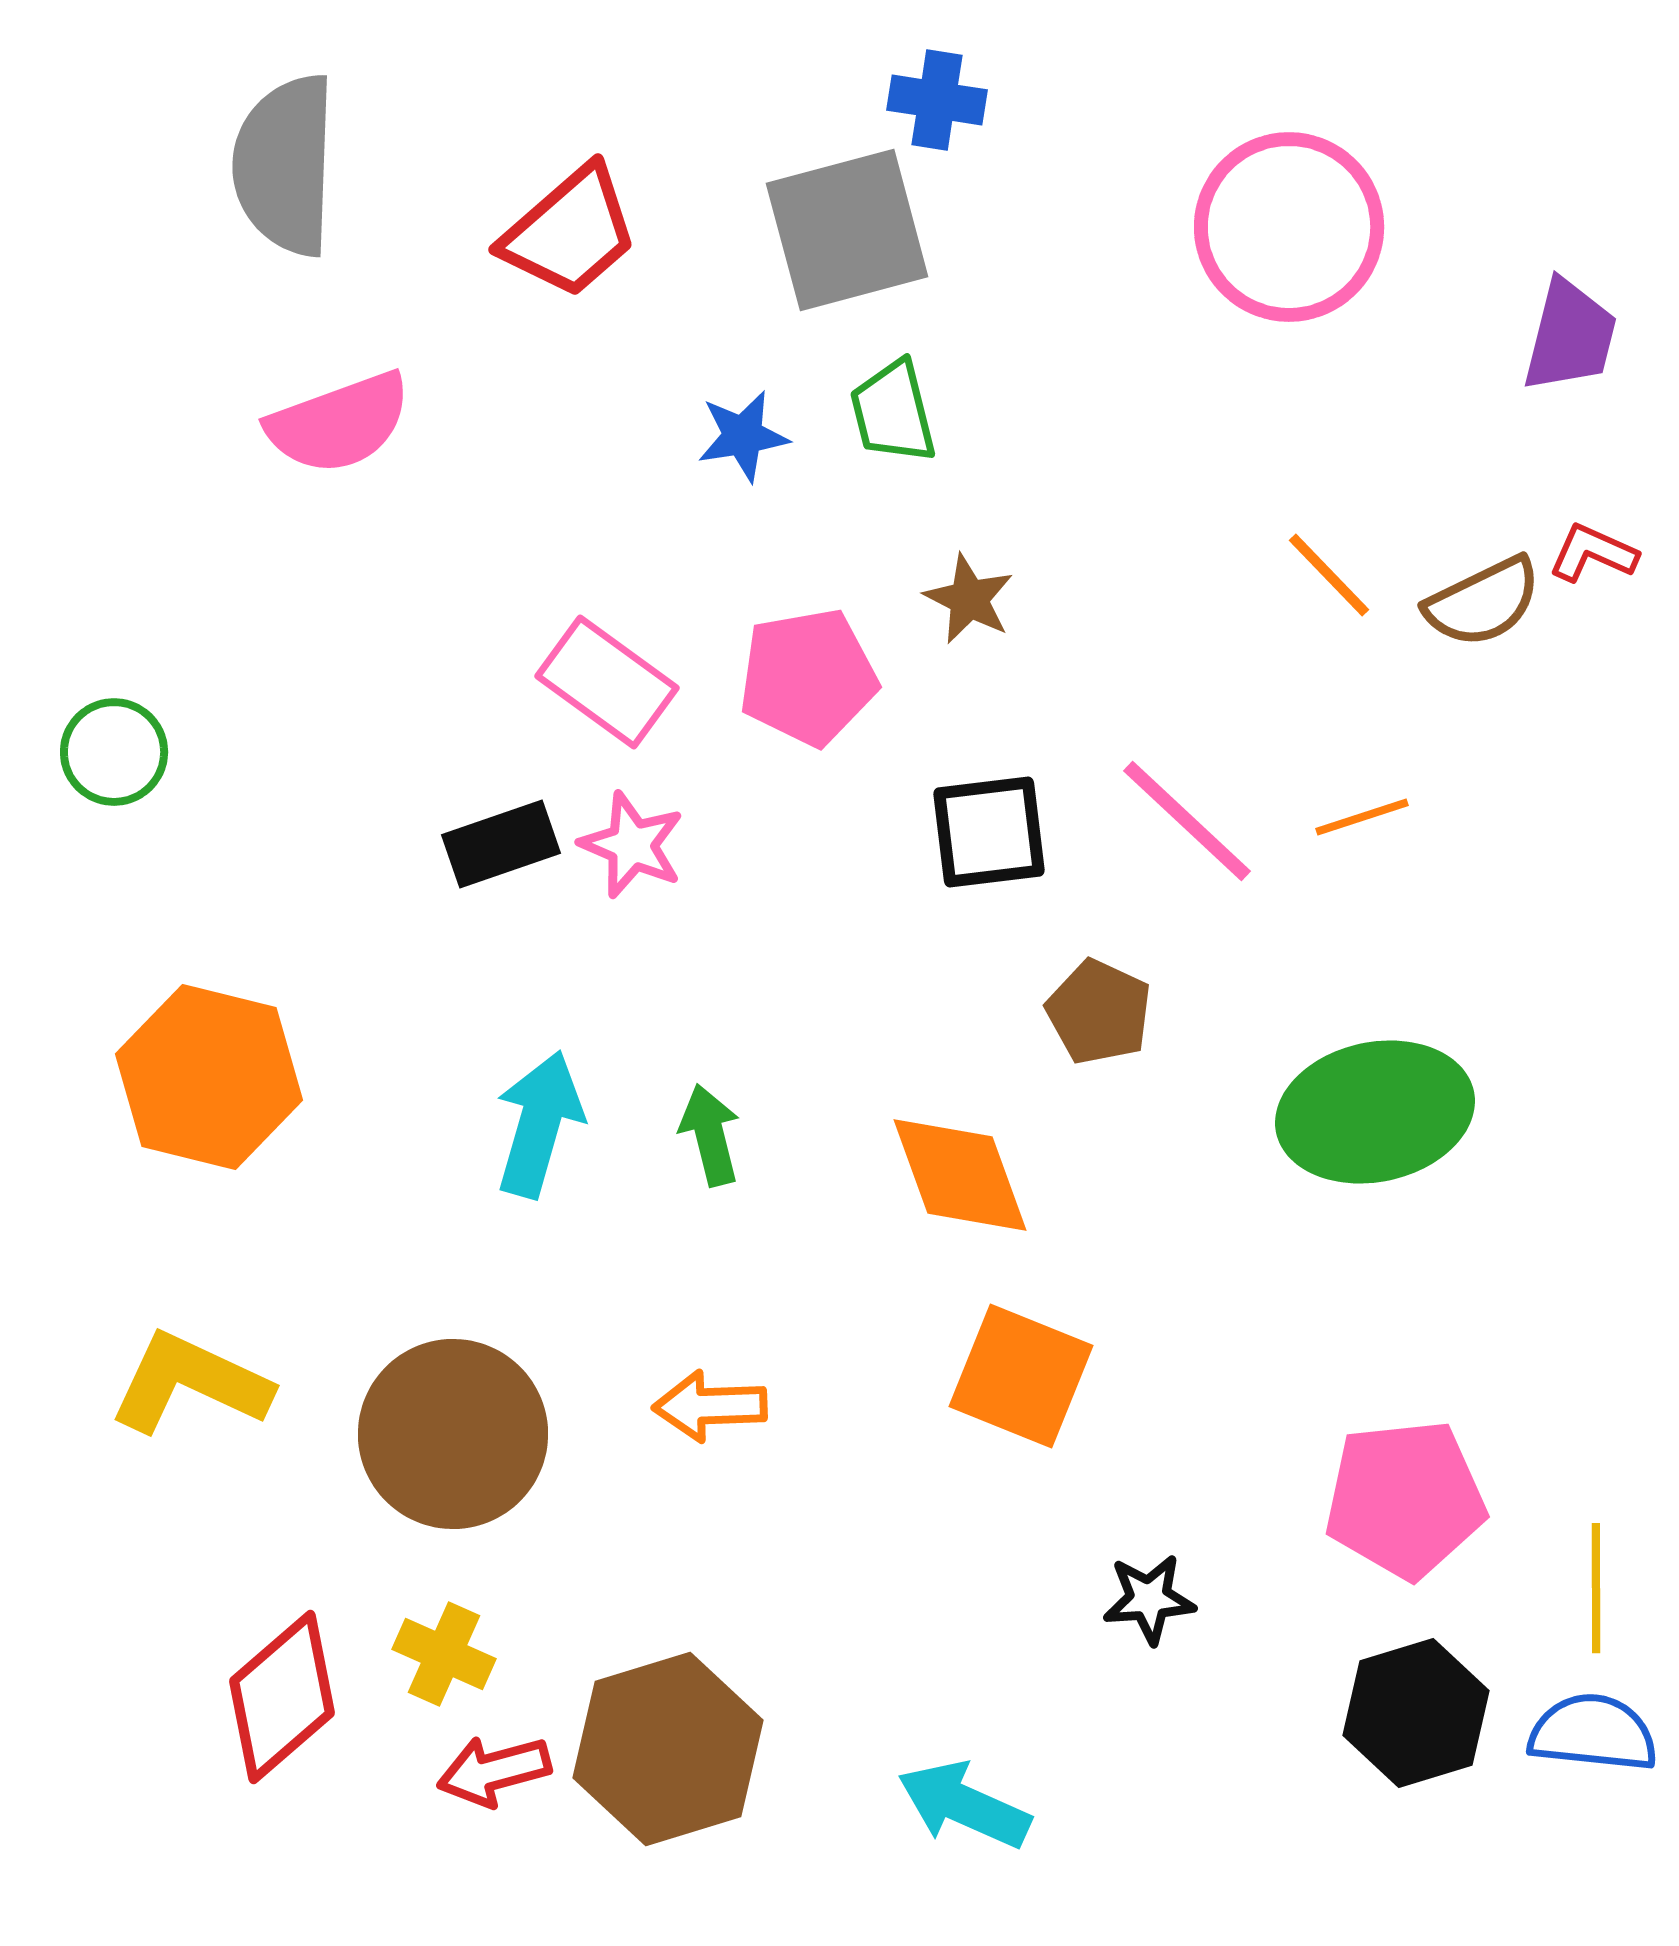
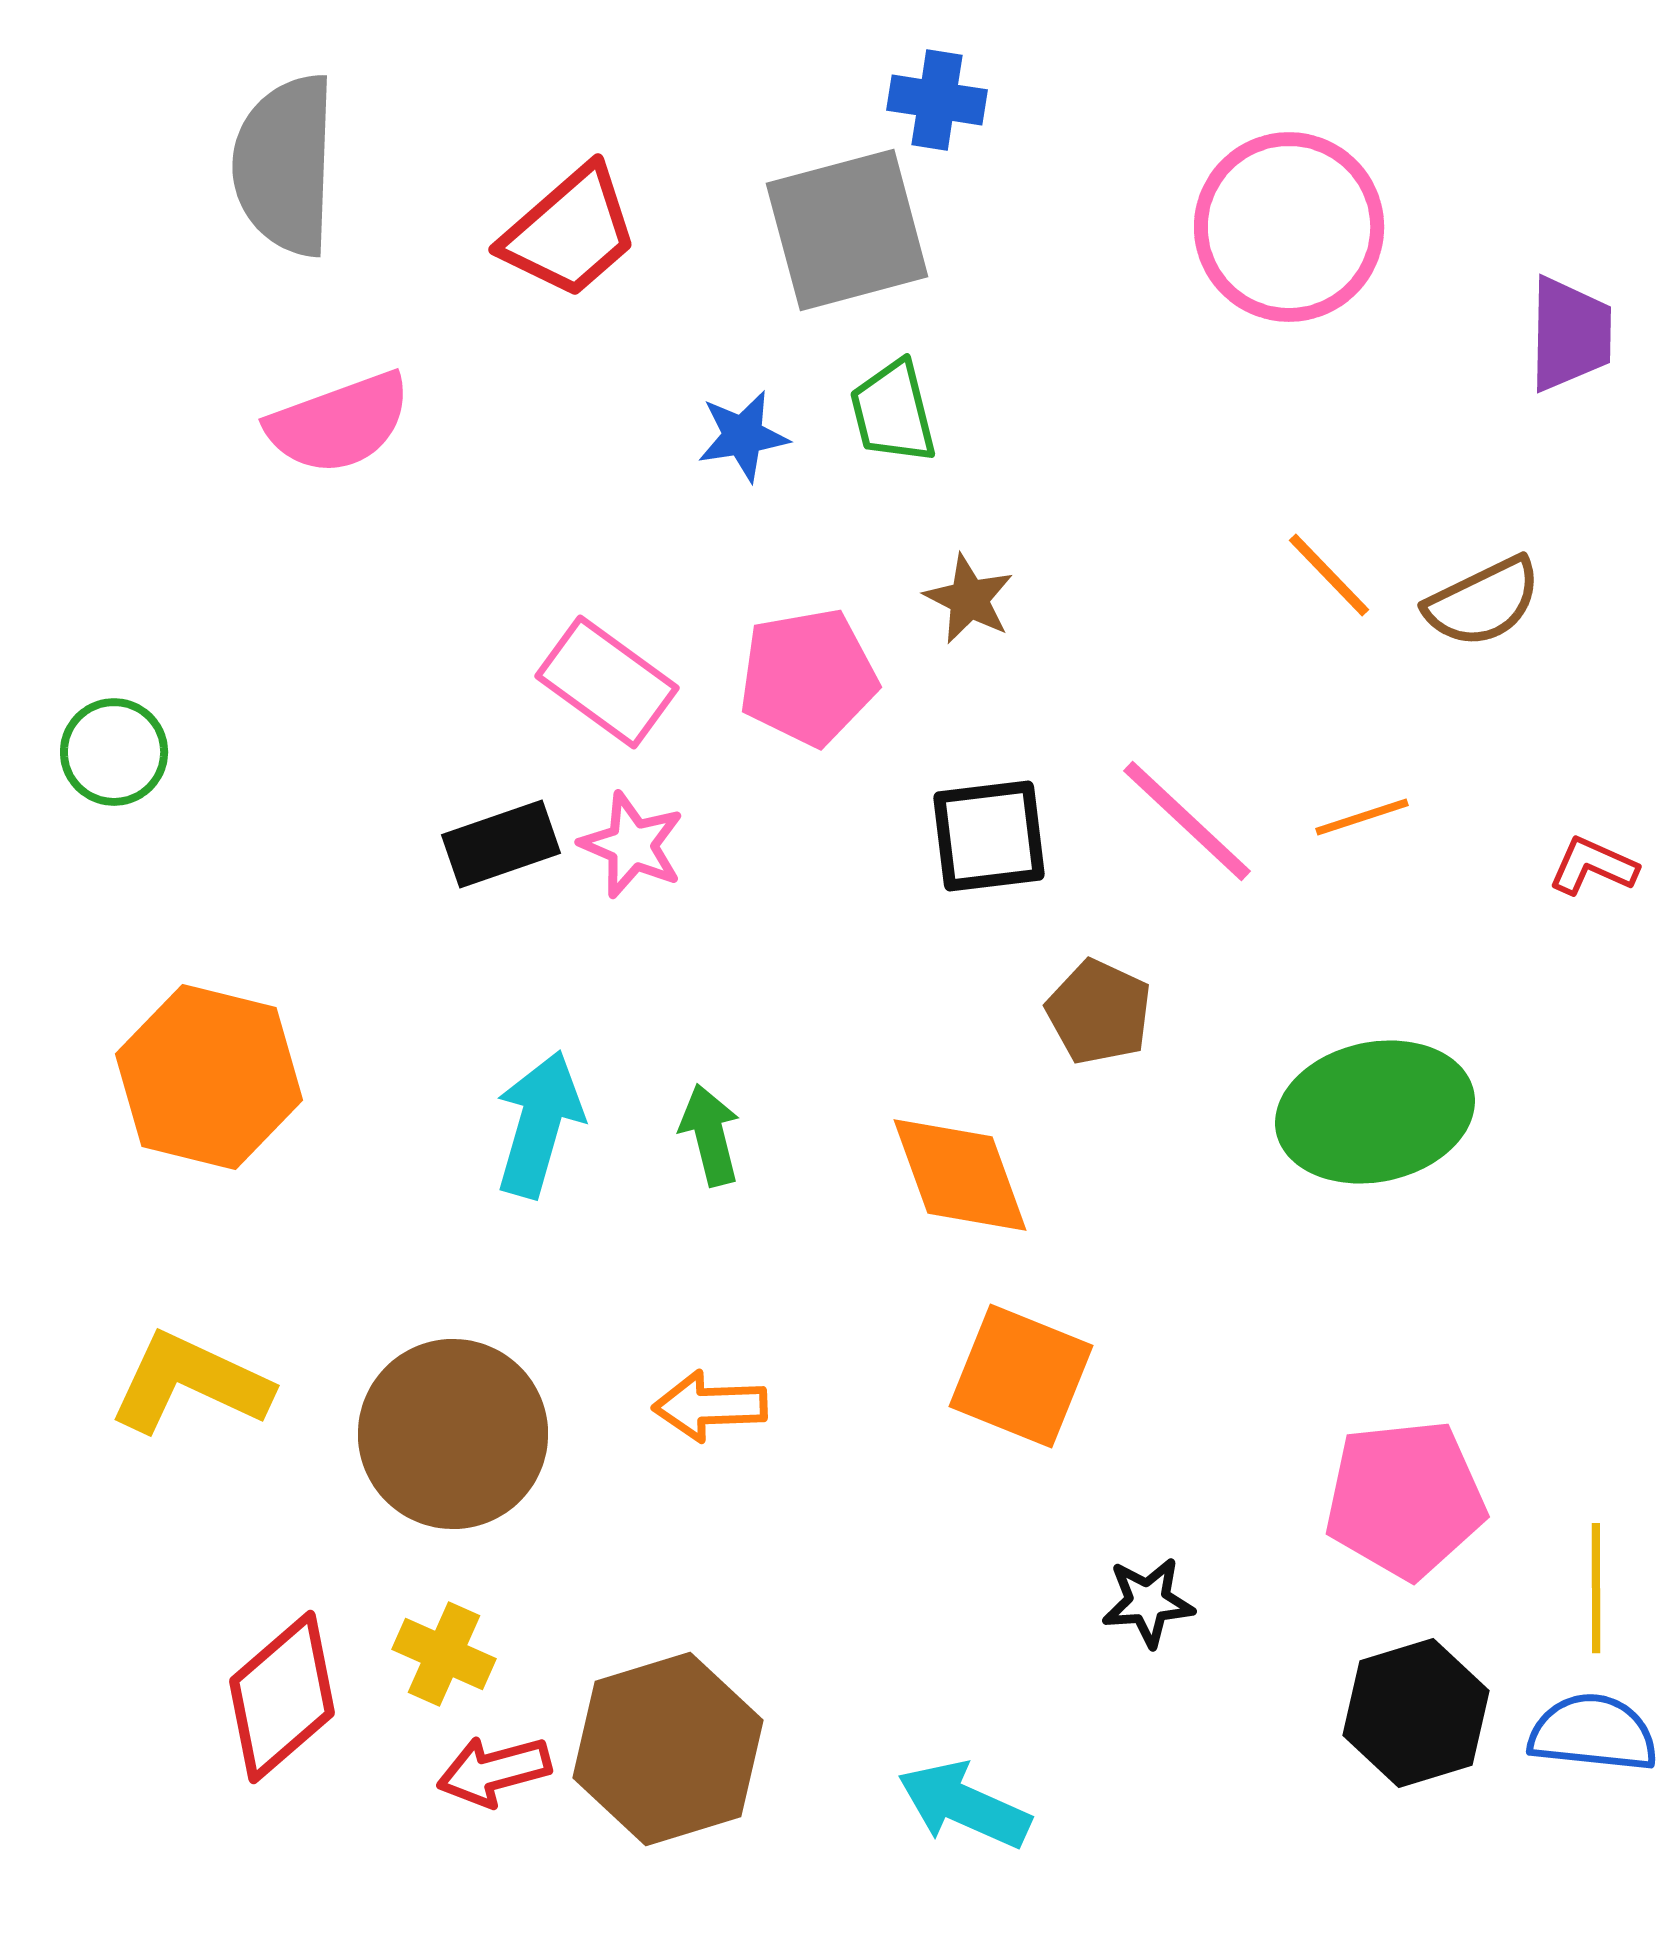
purple trapezoid at (1570, 336): moved 2 px up; rotated 13 degrees counterclockwise
red L-shape at (1593, 553): moved 313 px down
black square at (989, 832): moved 4 px down
black star at (1149, 1599): moved 1 px left, 3 px down
